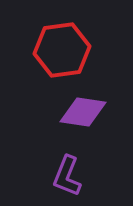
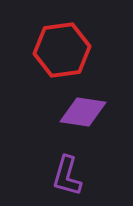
purple L-shape: rotated 6 degrees counterclockwise
